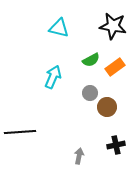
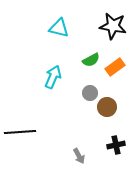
gray arrow: rotated 140 degrees clockwise
